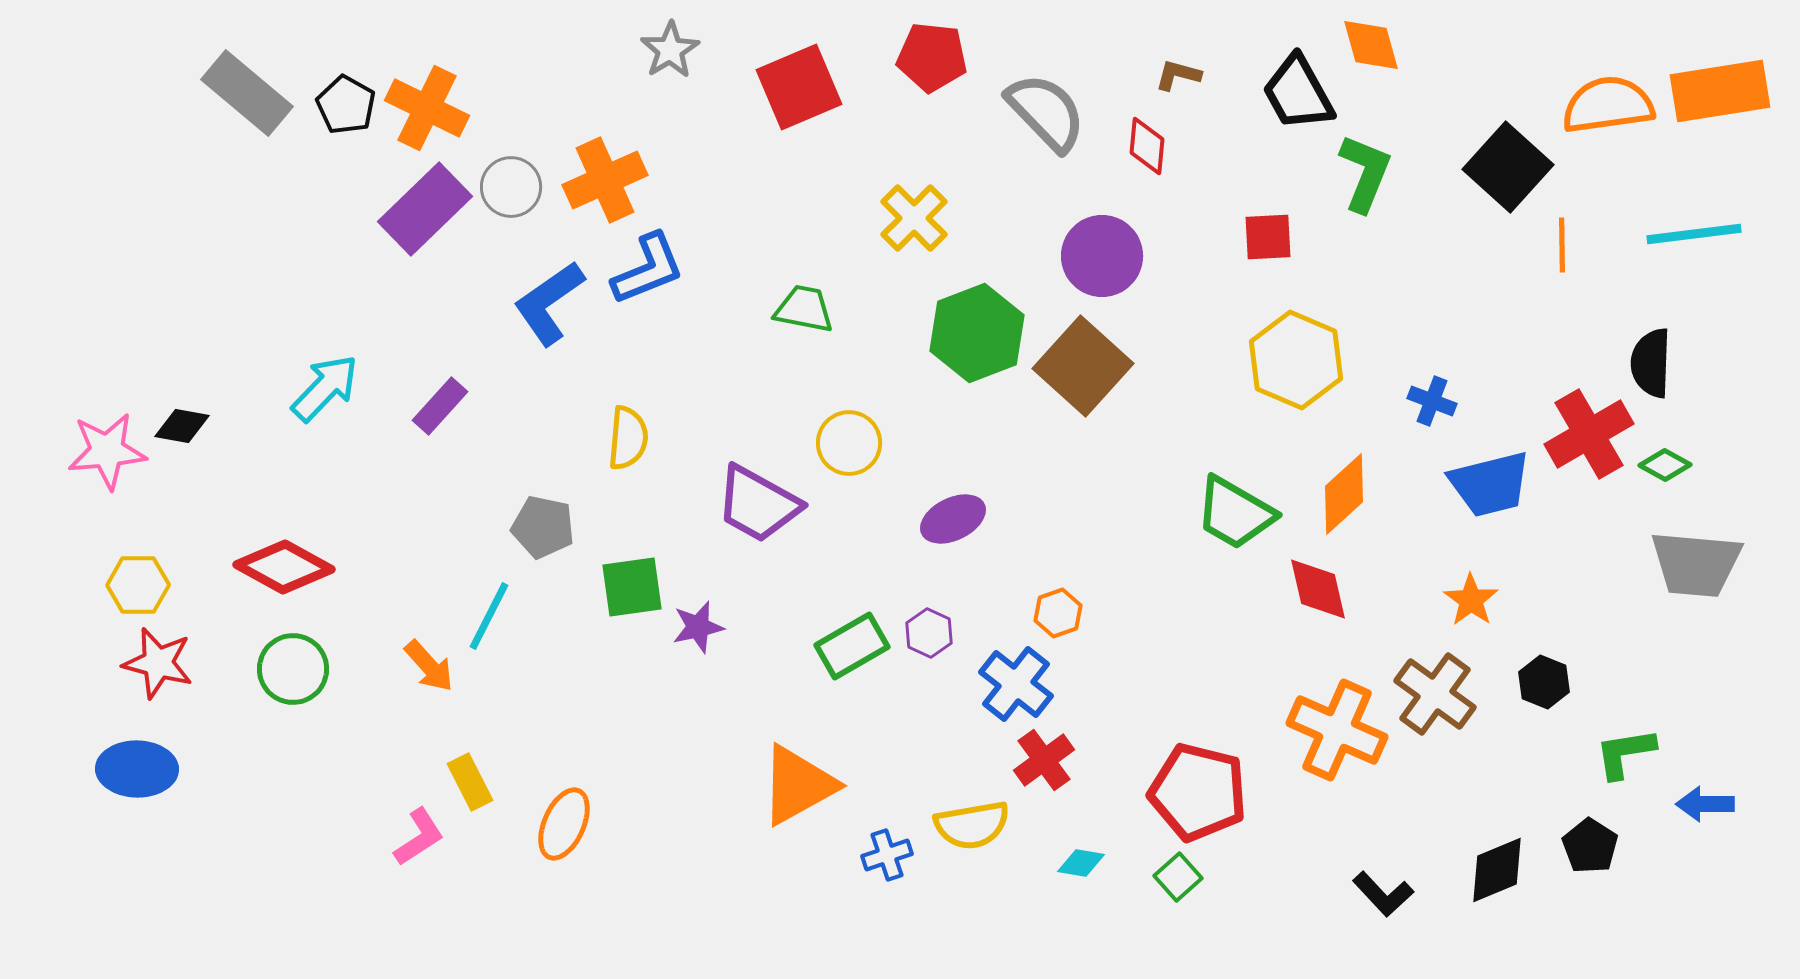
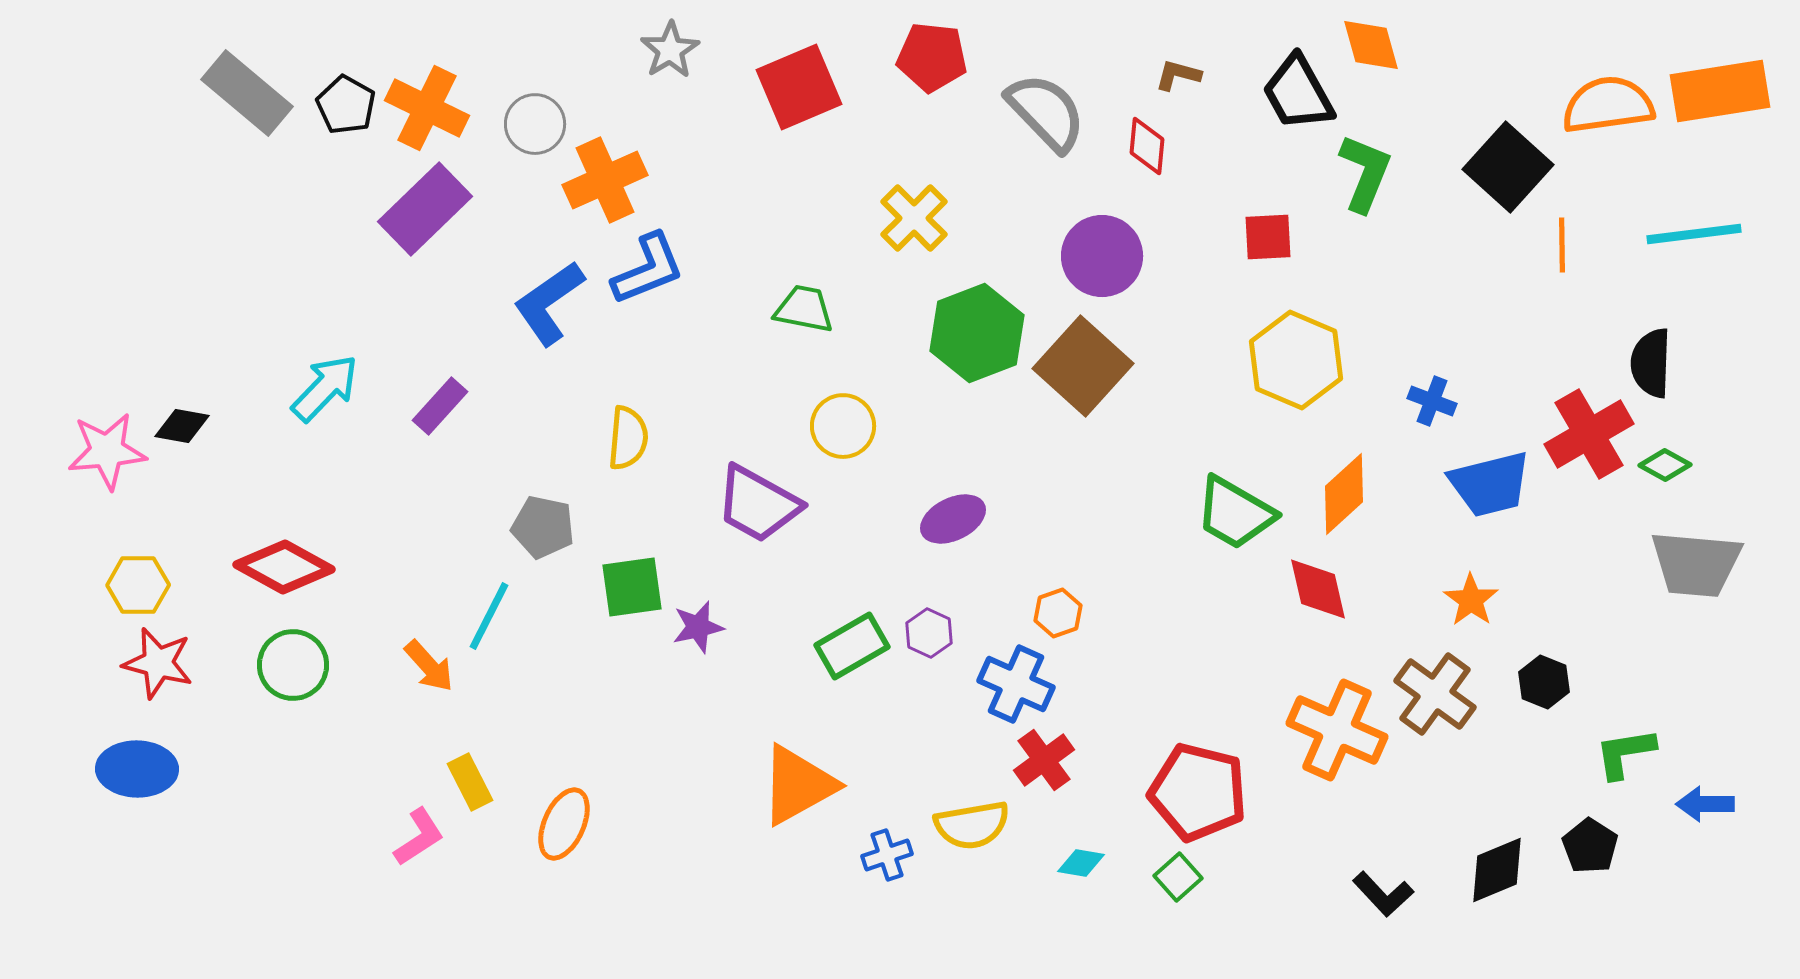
gray circle at (511, 187): moved 24 px right, 63 px up
yellow circle at (849, 443): moved 6 px left, 17 px up
green circle at (293, 669): moved 4 px up
blue cross at (1016, 684): rotated 14 degrees counterclockwise
